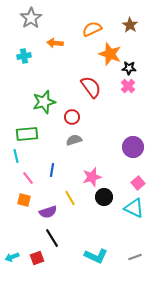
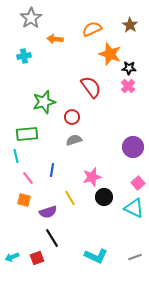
orange arrow: moved 4 px up
